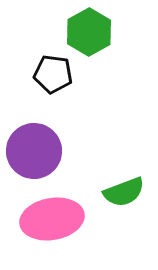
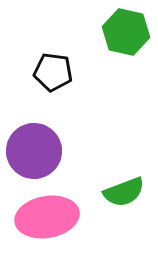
green hexagon: moved 37 px right; rotated 18 degrees counterclockwise
black pentagon: moved 2 px up
pink ellipse: moved 5 px left, 2 px up
